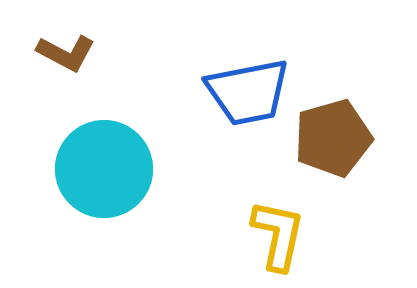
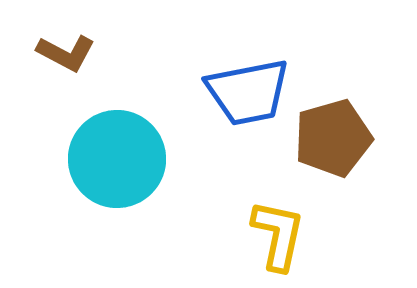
cyan circle: moved 13 px right, 10 px up
